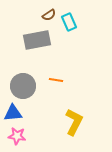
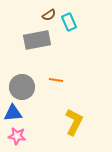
gray circle: moved 1 px left, 1 px down
